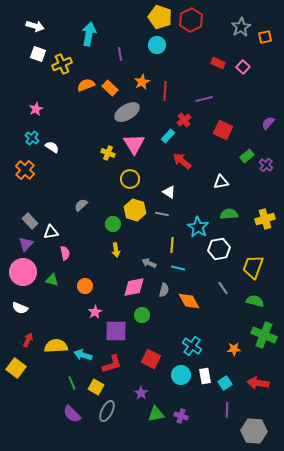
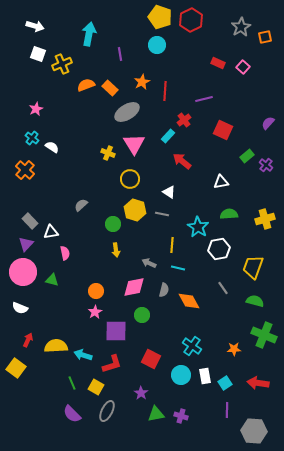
orange circle at (85, 286): moved 11 px right, 5 px down
